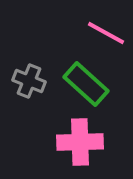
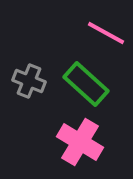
pink cross: rotated 33 degrees clockwise
